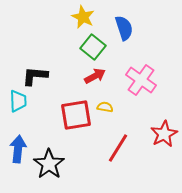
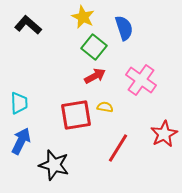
green square: moved 1 px right
black L-shape: moved 7 px left, 51 px up; rotated 36 degrees clockwise
cyan trapezoid: moved 1 px right, 2 px down
blue arrow: moved 3 px right, 8 px up; rotated 20 degrees clockwise
black star: moved 5 px right, 1 px down; rotated 20 degrees counterclockwise
